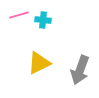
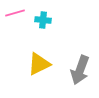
pink line: moved 4 px left, 2 px up
yellow triangle: moved 1 px down
